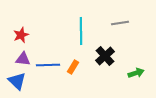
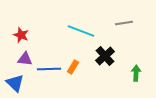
gray line: moved 4 px right
cyan line: rotated 68 degrees counterclockwise
red star: rotated 28 degrees counterclockwise
purple triangle: moved 2 px right
blue line: moved 1 px right, 4 px down
green arrow: rotated 70 degrees counterclockwise
blue triangle: moved 2 px left, 2 px down
